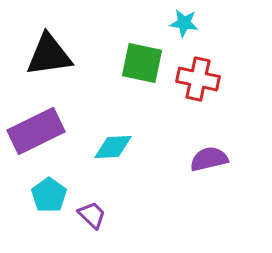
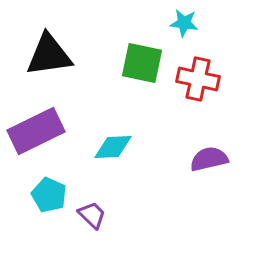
cyan pentagon: rotated 12 degrees counterclockwise
